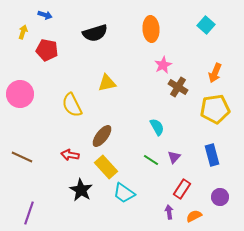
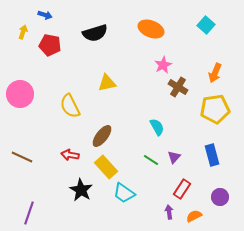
orange ellipse: rotated 65 degrees counterclockwise
red pentagon: moved 3 px right, 5 px up
yellow semicircle: moved 2 px left, 1 px down
